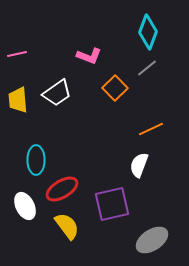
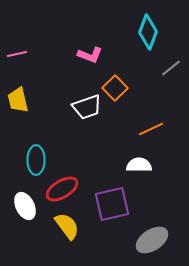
pink L-shape: moved 1 px right, 1 px up
gray line: moved 24 px right
white trapezoid: moved 30 px right, 14 px down; rotated 16 degrees clockwise
yellow trapezoid: rotated 8 degrees counterclockwise
white semicircle: rotated 70 degrees clockwise
